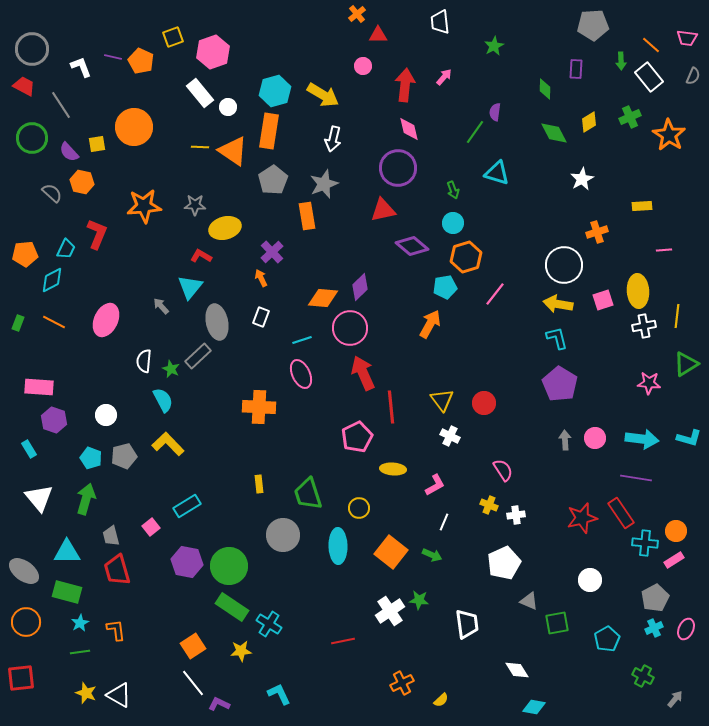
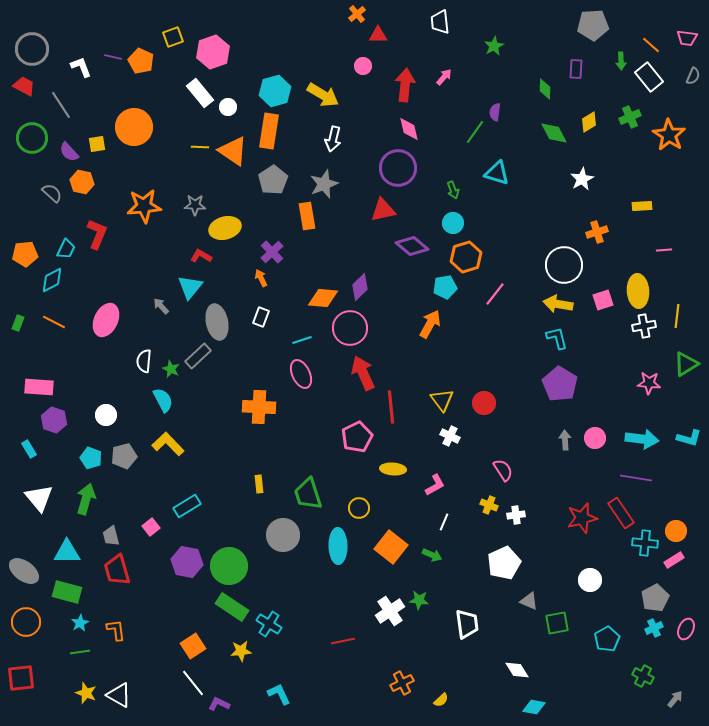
orange square at (391, 552): moved 5 px up
